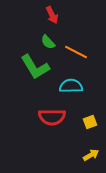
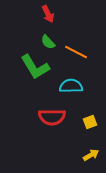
red arrow: moved 4 px left, 1 px up
